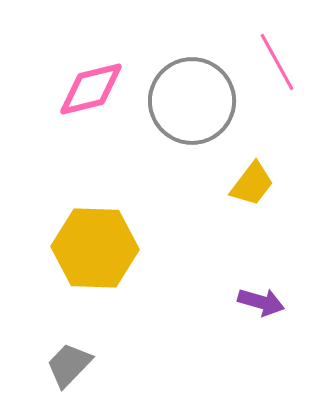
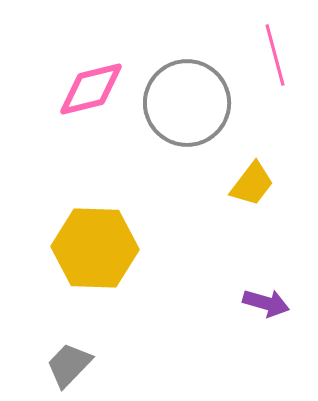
pink line: moved 2 px left, 7 px up; rotated 14 degrees clockwise
gray circle: moved 5 px left, 2 px down
purple arrow: moved 5 px right, 1 px down
